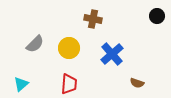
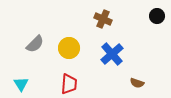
brown cross: moved 10 px right; rotated 12 degrees clockwise
cyan triangle: rotated 21 degrees counterclockwise
